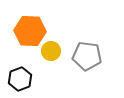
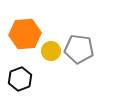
orange hexagon: moved 5 px left, 3 px down; rotated 8 degrees counterclockwise
gray pentagon: moved 8 px left, 7 px up
